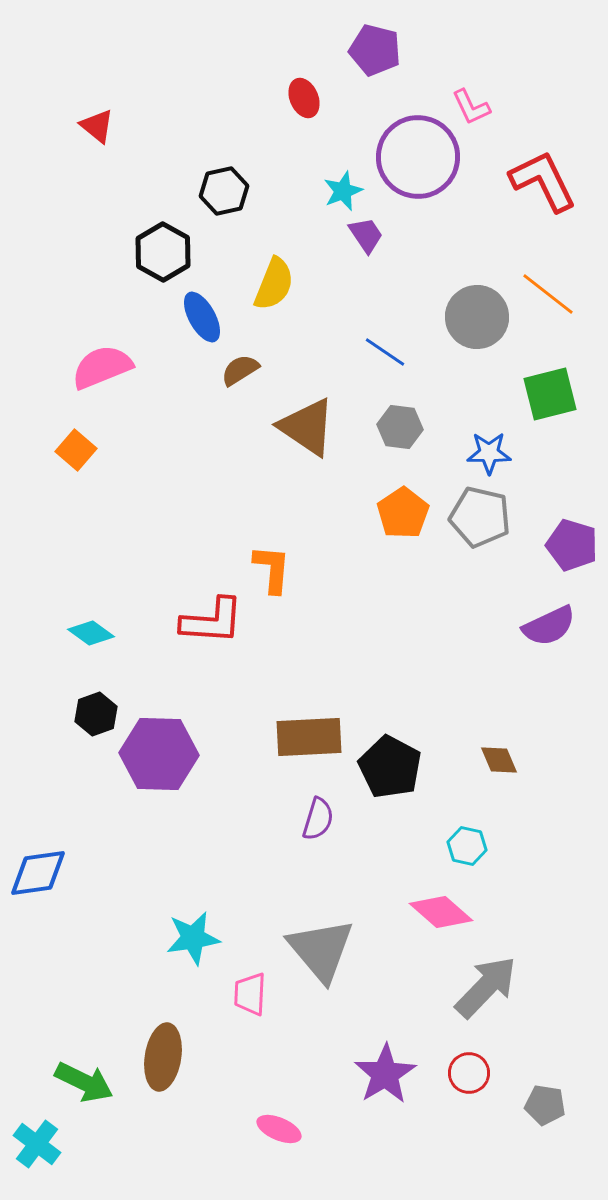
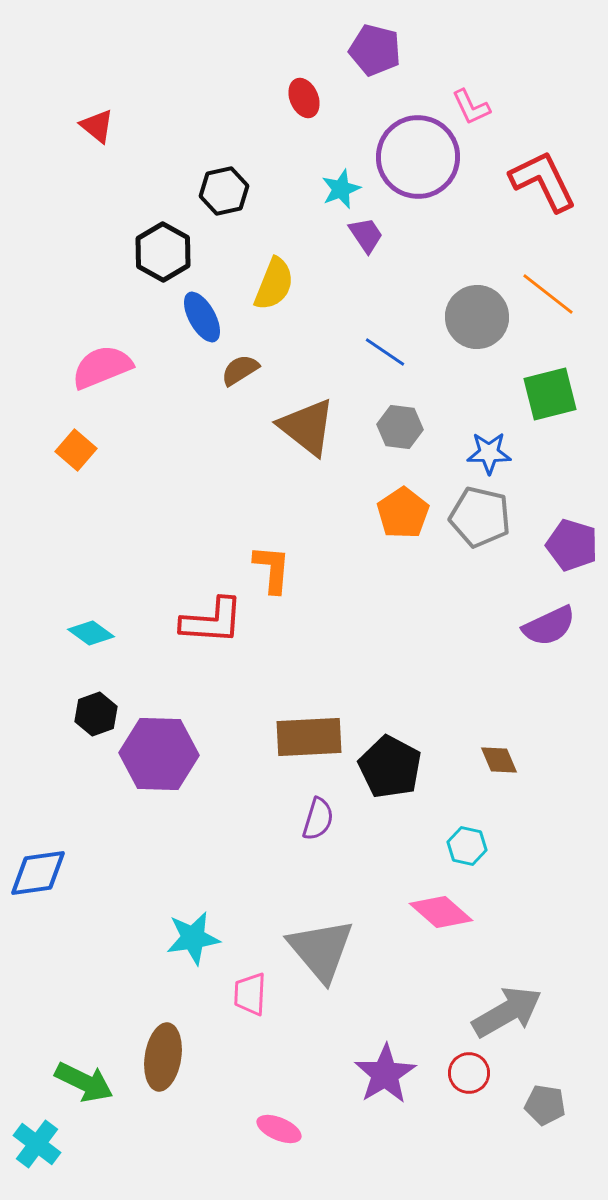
cyan star at (343, 191): moved 2 px left, 2 px up
brown triangle at (307, 427): rotated 4 degrees clockwise
gray arrow at (486, 987): moved 21 px right, 25 px down; rotated 16 degrees clockwise
